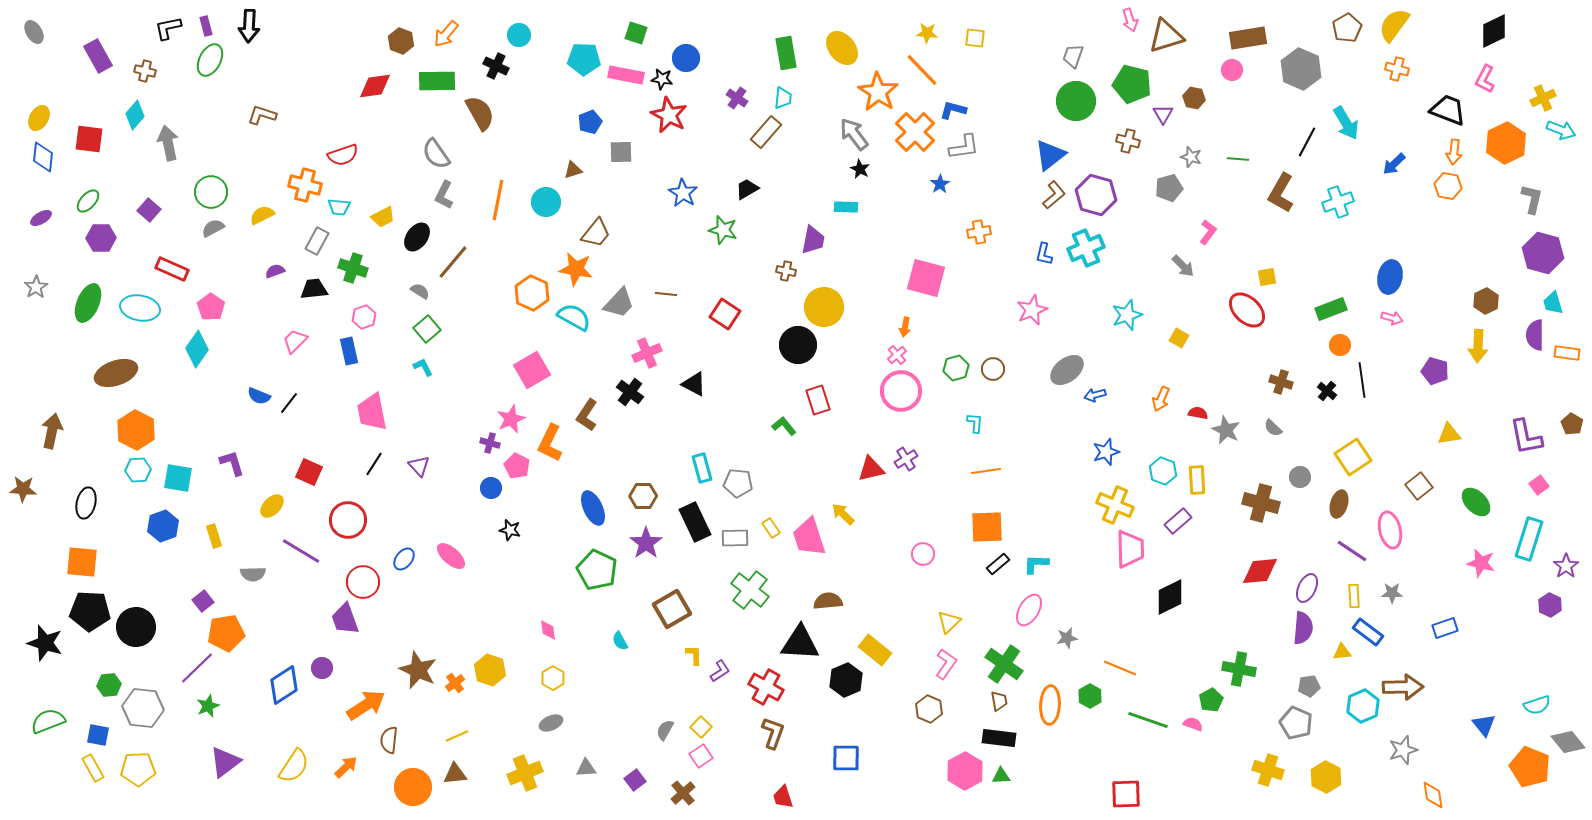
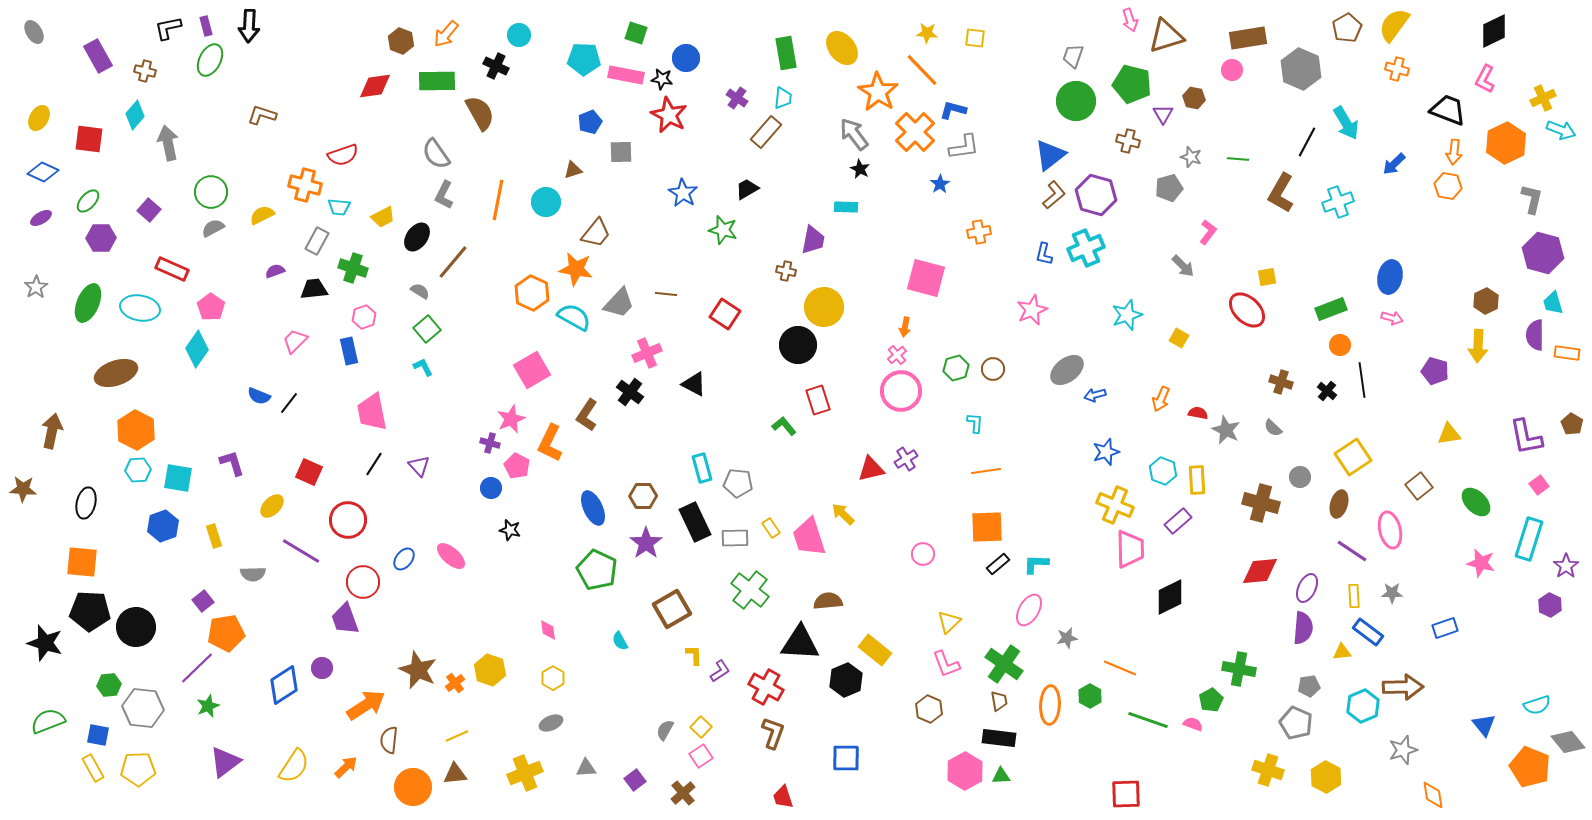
blue diamond at (43, 157): moved 15 px down; rotated 72 degrees counterclockwise
pink L-shape at (946, 664): rotated 124 degrees clockwise
